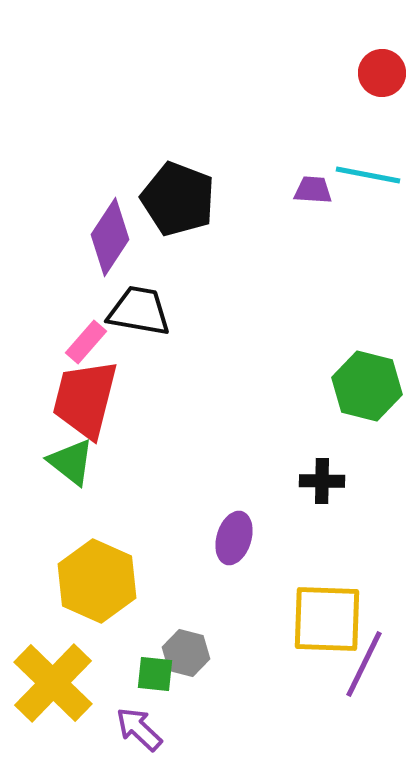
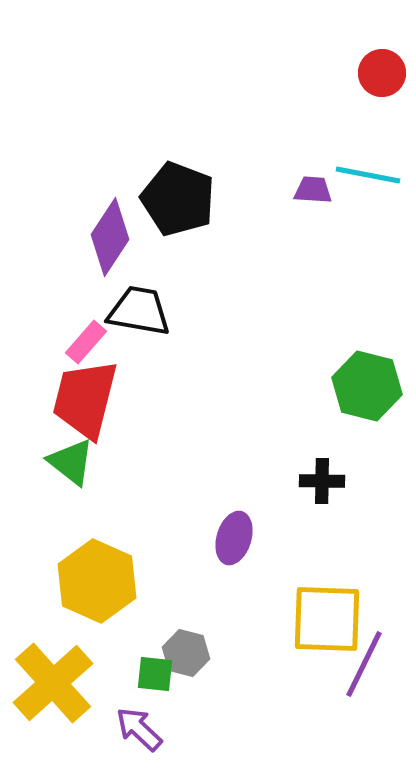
yellow cross: rotated 4 degrees clockwise
